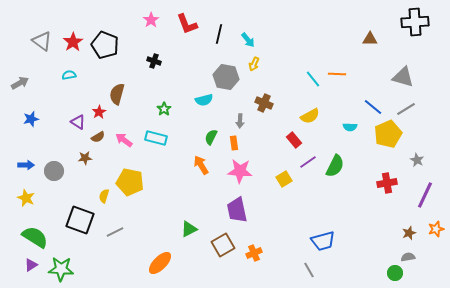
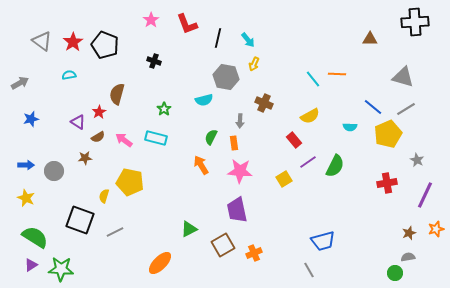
black line at (219, 34): moved 1 px left, 4 px down
